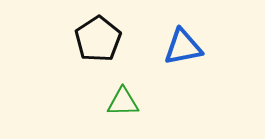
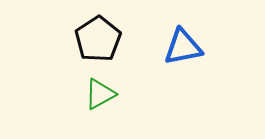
green triangle: moved 23 px left, 8 px up; rotated 28 degrees counterclockwise
